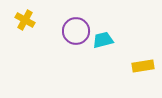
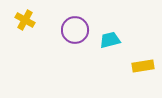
purple circle: moved 1 px left, 1 px up
cyan trapezoid: moved 7 px right
